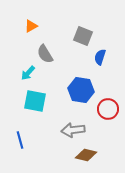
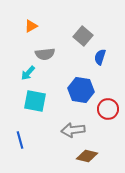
gray square: rotated 18 degrees clockwise
gray semicircle: rotated 66 degrees counterclockwise
brown diamond: moved 1 px right, 1 px down
